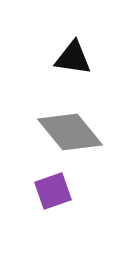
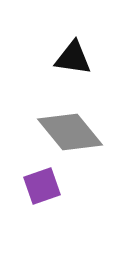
purple square: moved 11 px left, 5 px up
